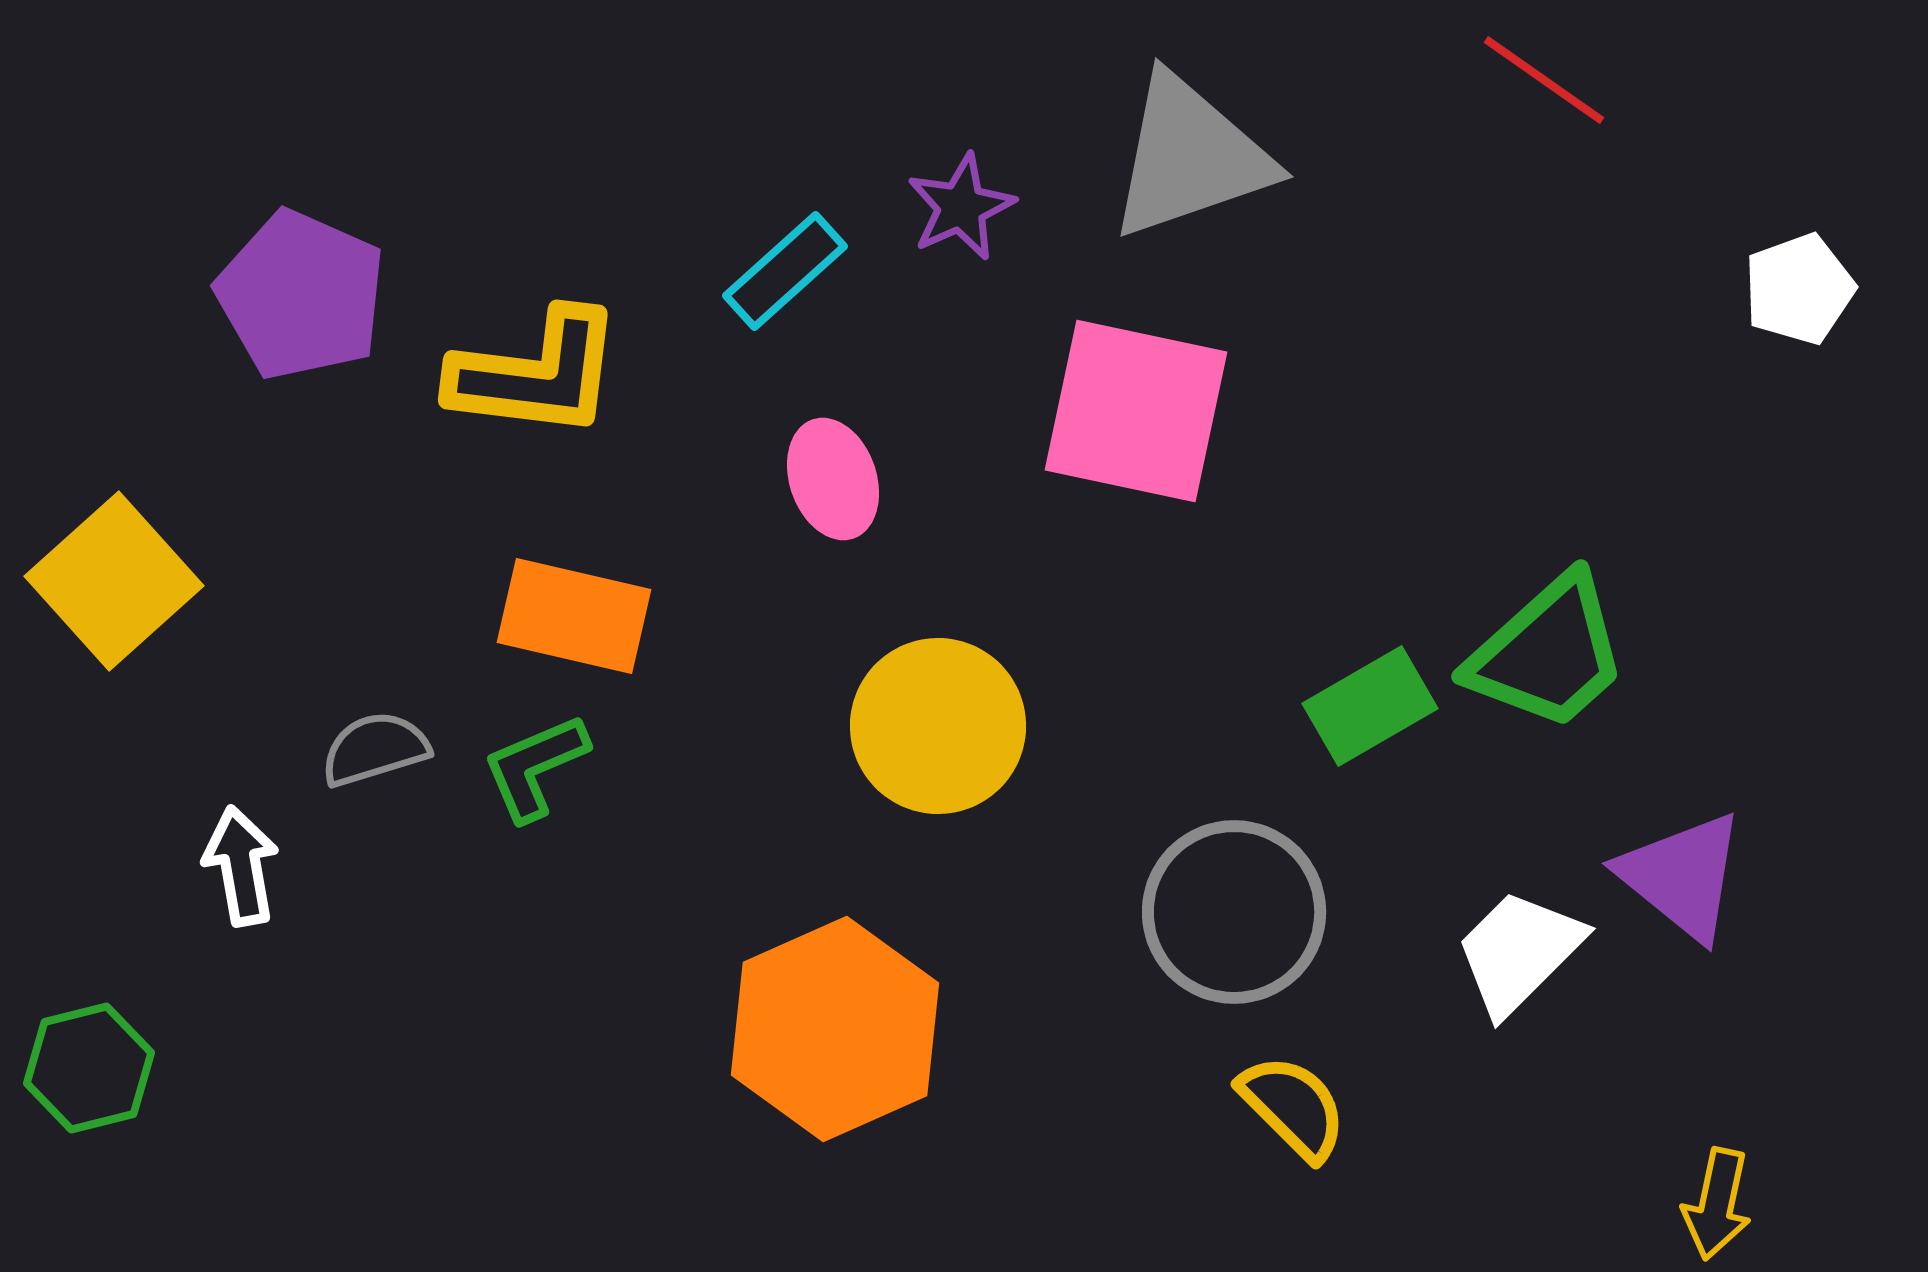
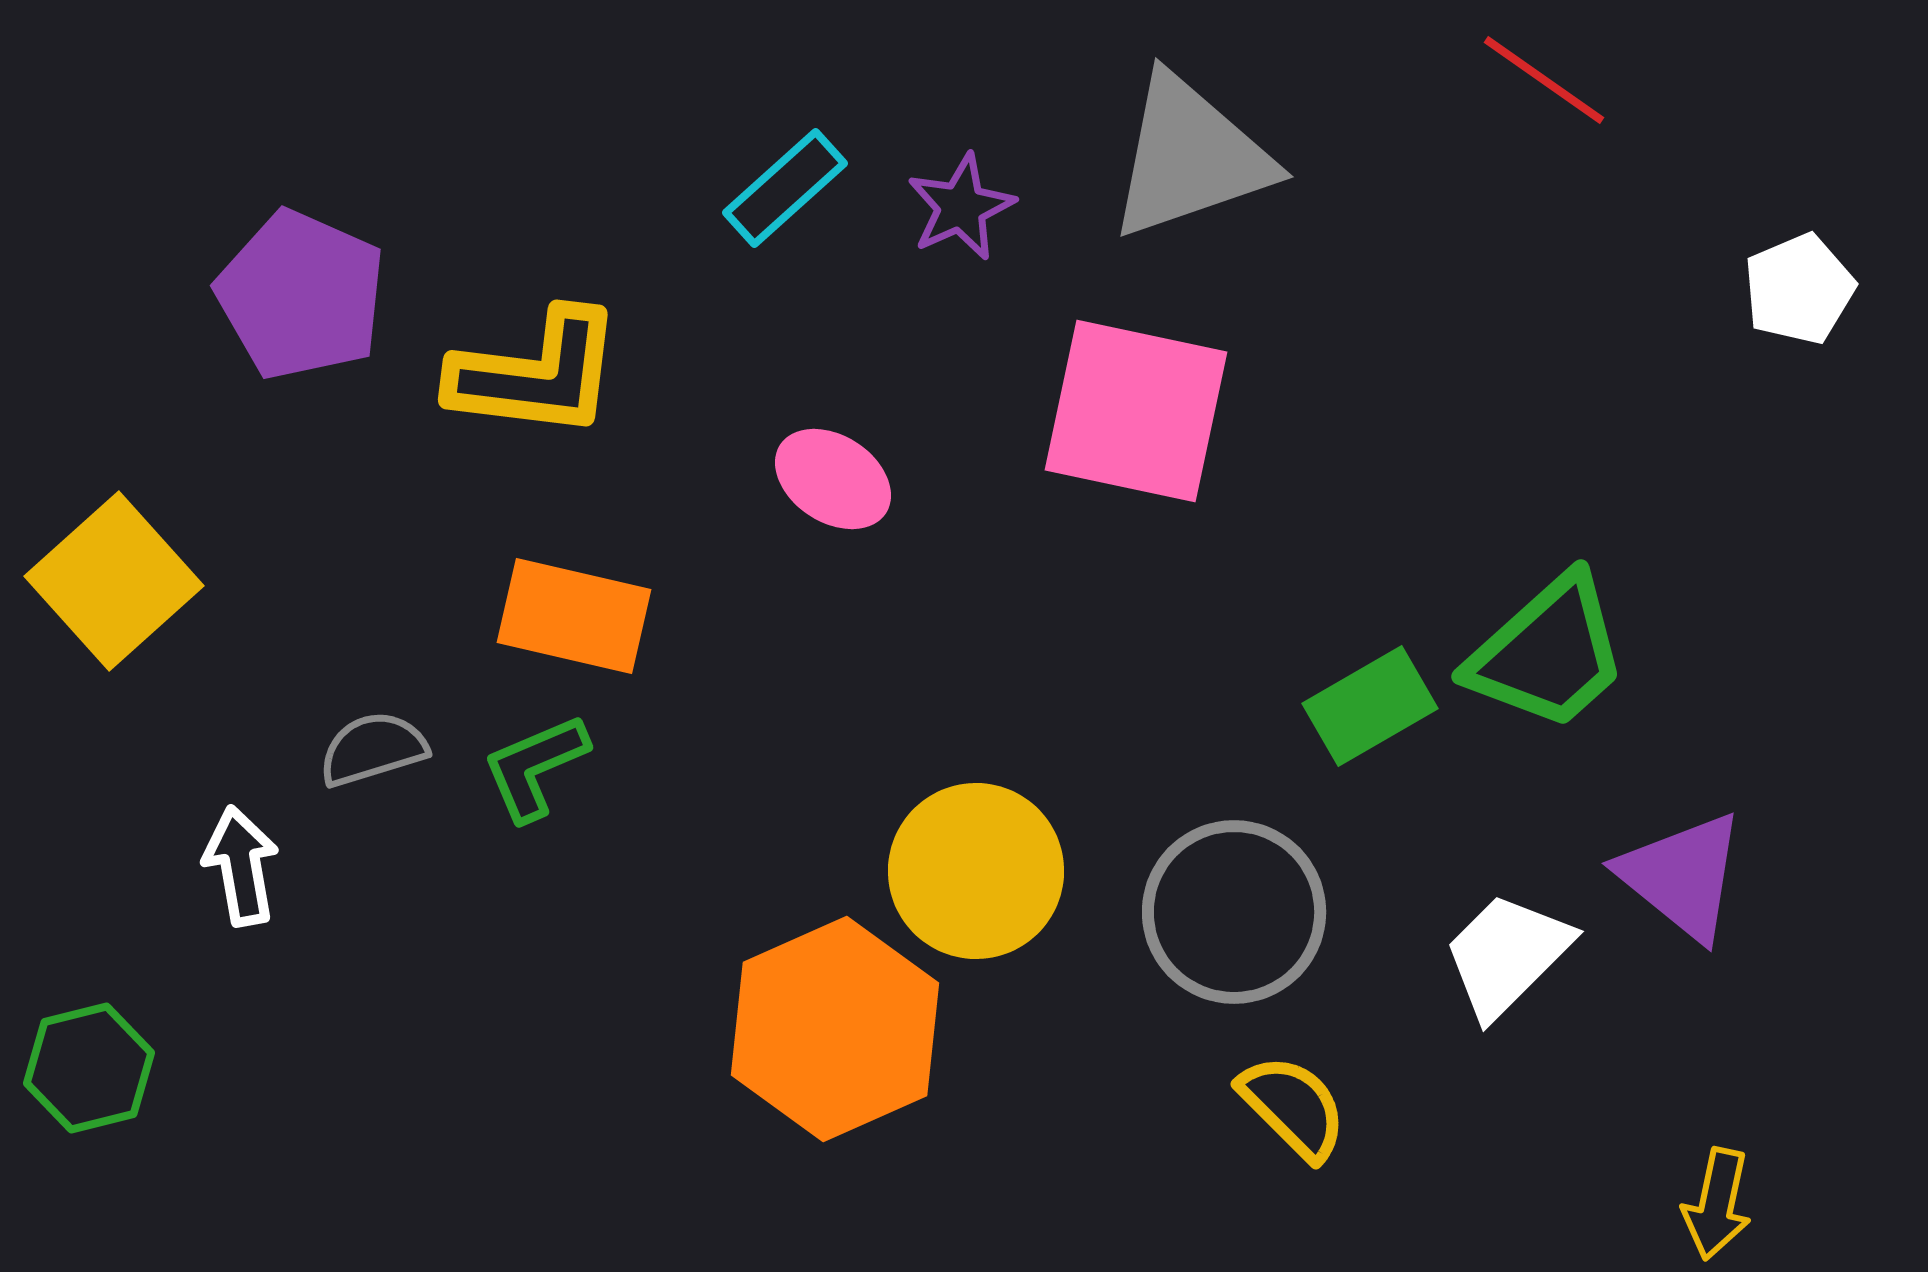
cyan rectangle: moved 83 px up
white pentagon: rotated 3 degrees counterclockwise
pink ellipse: rotated 38 degrees counterclockwise
yellow circle: moved 38 px right, 145 px down
gray semicircle: moved 2 px left
white trapezoid: moved 12 px left, 3 px down
